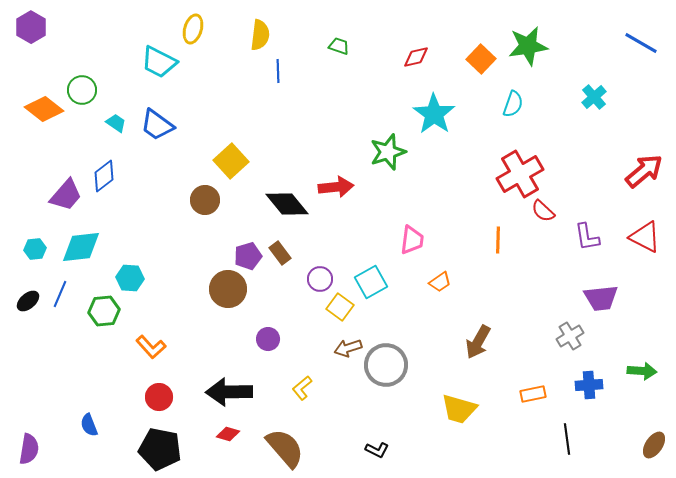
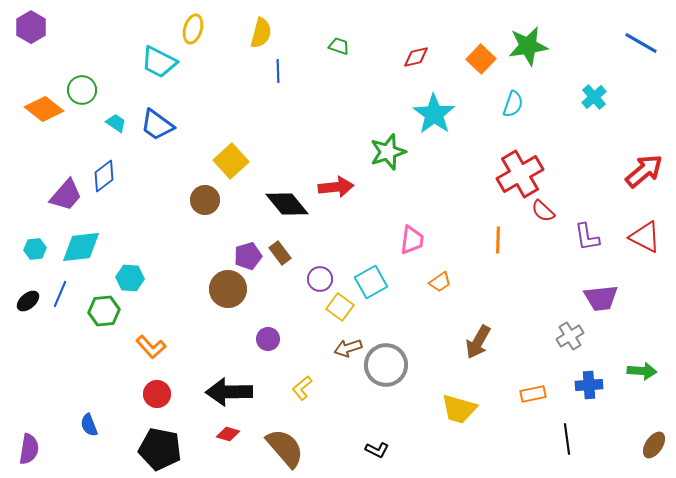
yellow semicircle at (260, 35): moved 1 px right, 2 px up; rotated 8 degrees clockwise
red circle at (159, 397): moved 2 px left, 3 px up
